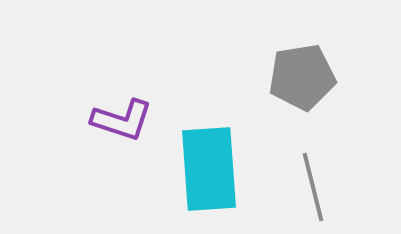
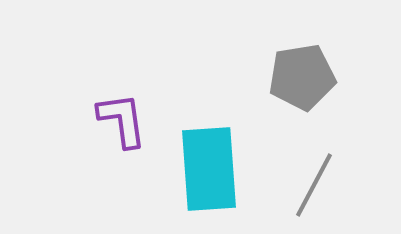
purple L-shape: rotated 116 degrees counterclockwise
gray line: moved 1 px right, 2 px up; rotated 42 degrees clockwise
